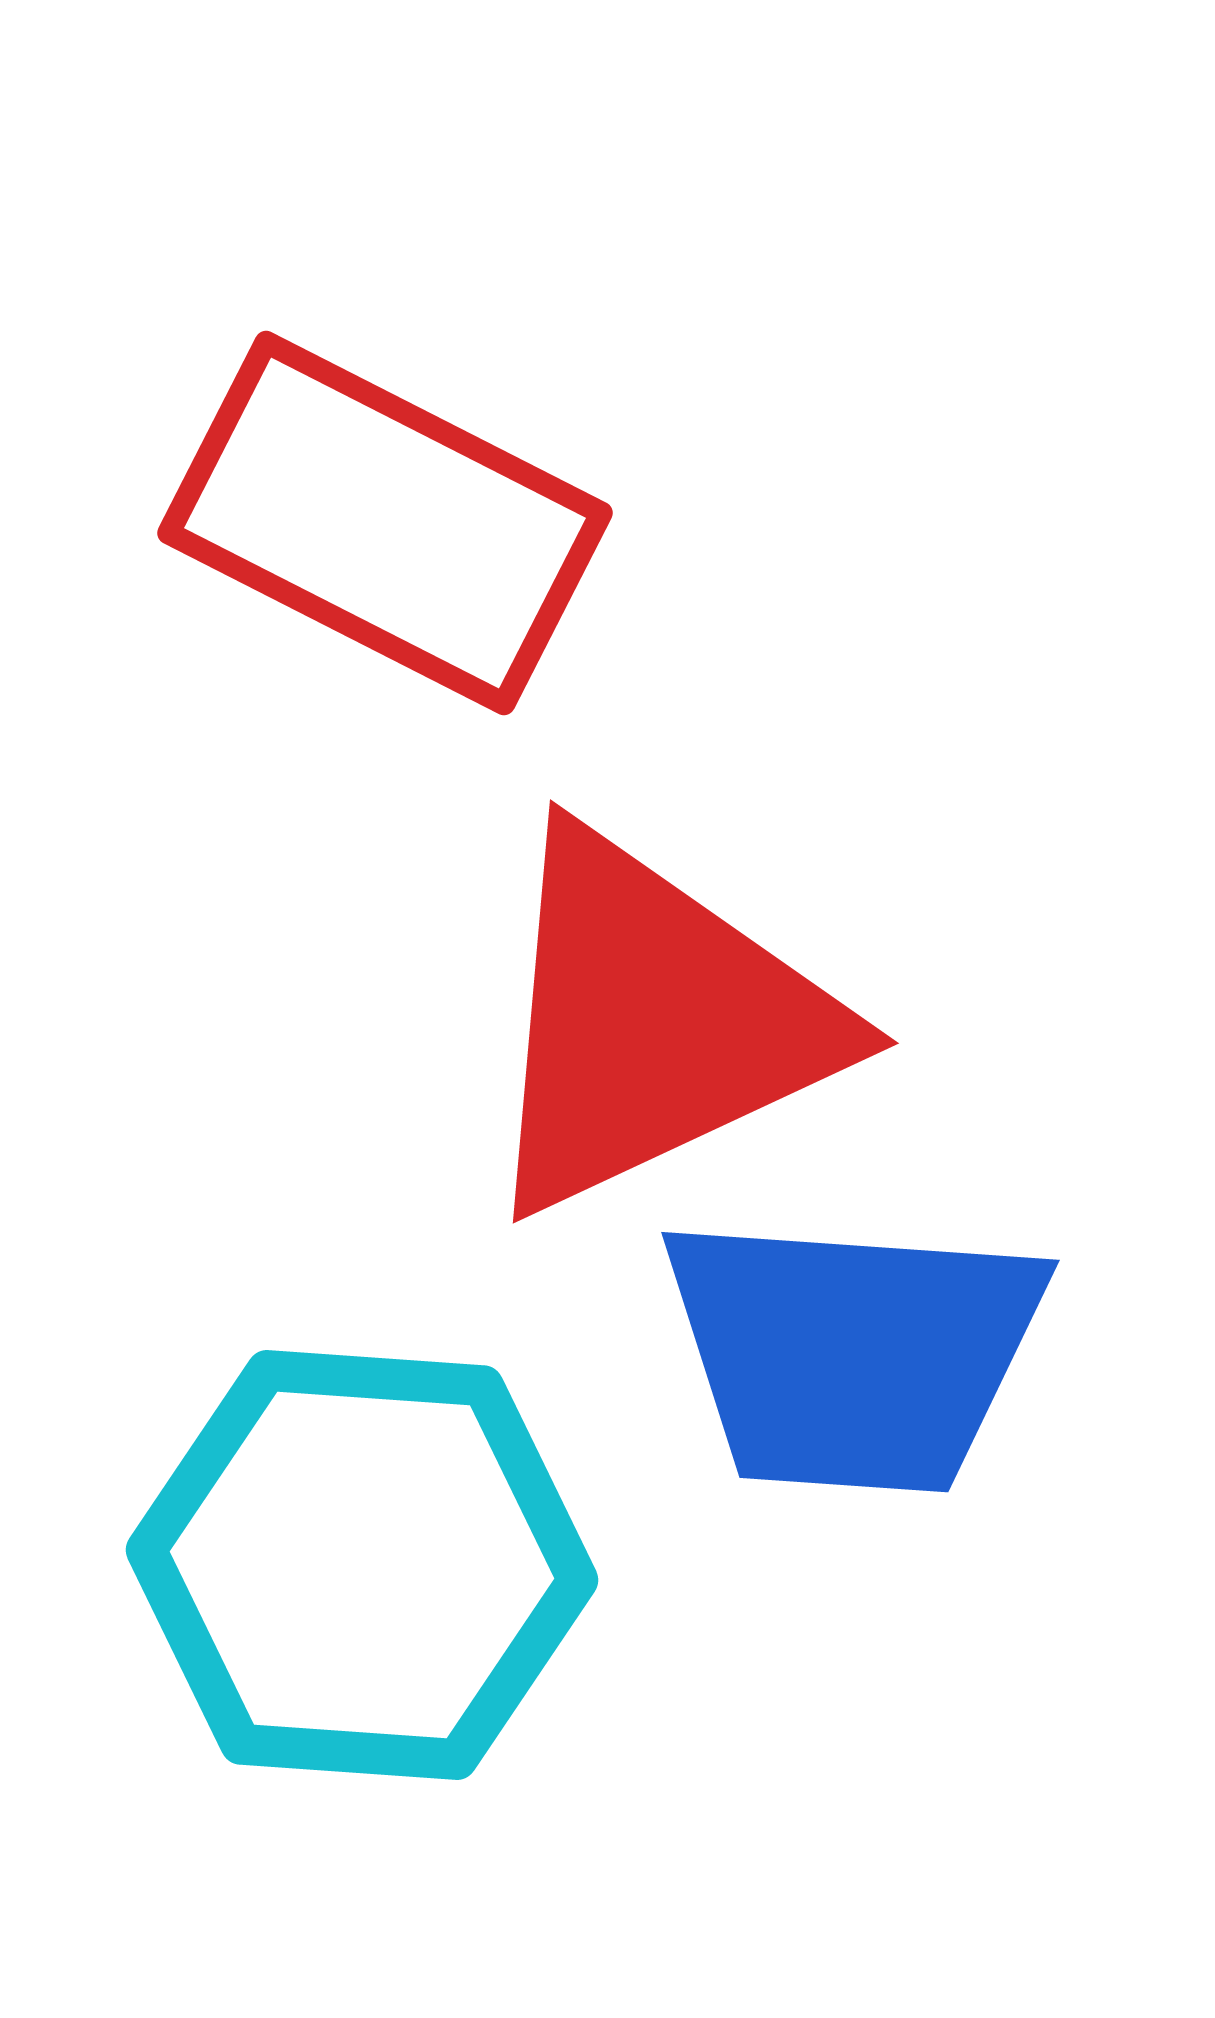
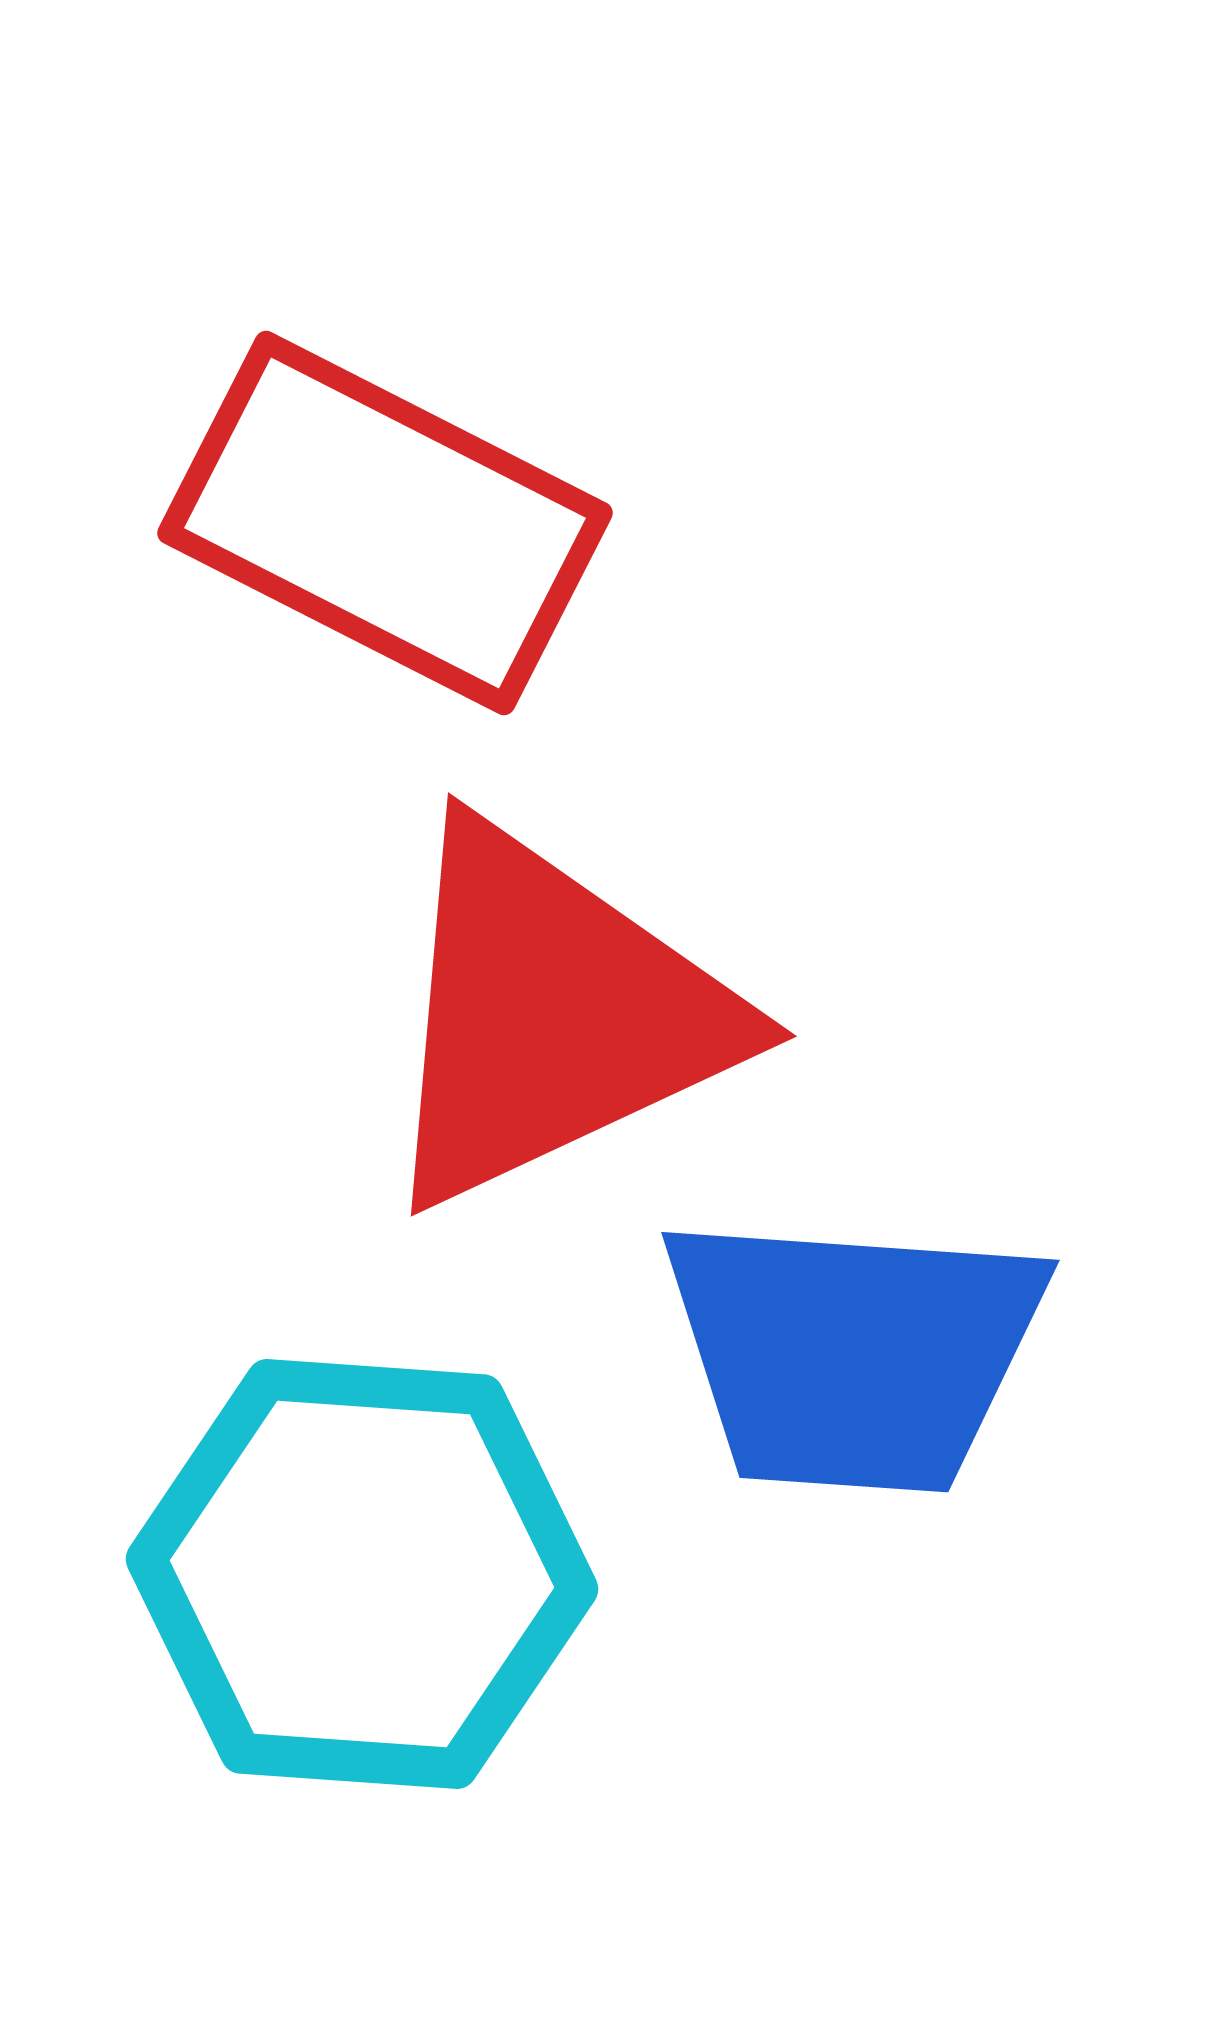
red triangle: moved 102 px left, 7 px up
cyan hexagon: moved 9 px down
